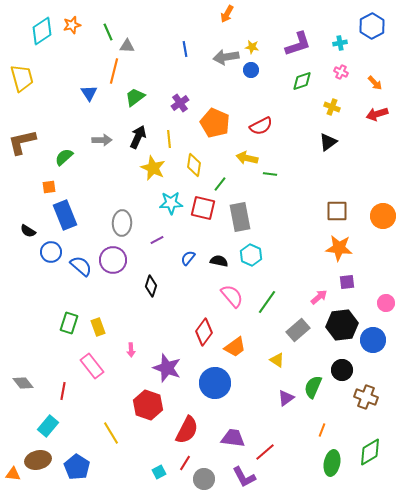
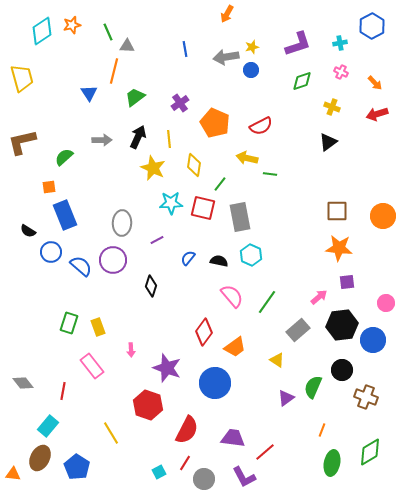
yellow star at (252, 47): rotated 24 degrees counterclockwise
brown ellipse at (38, 460): moved 2 px right, 2 px up; rotated 50 degrees counterclockwise
